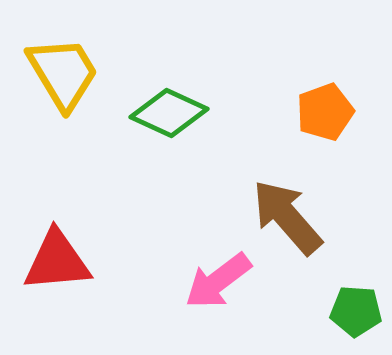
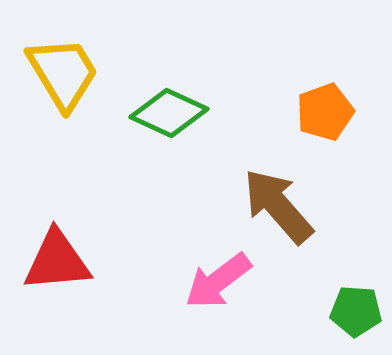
brown arrow: moved 9 px left, 11 px up
